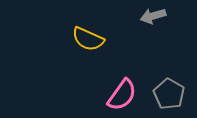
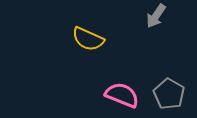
gray arrow: moved 3 px right; rotated 40 degrees counterclockwise
pink semicircle: rotated 104 degrees counterclockwise
